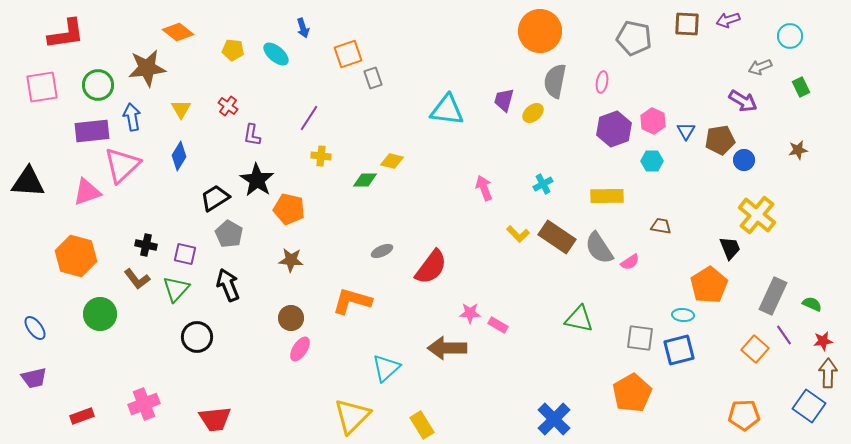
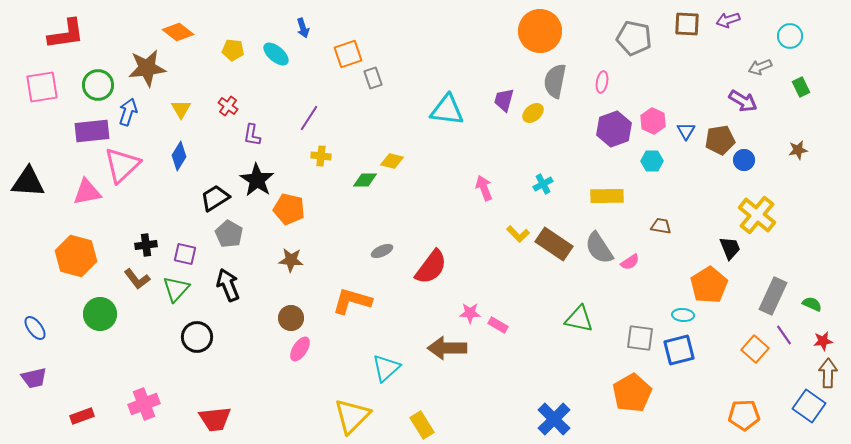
blue arrow at (132, 117): moved 4 px left, 5 px up; rotated 28 degrees clockwise
pink triangle at (87, 192): rotated 8 degrees clockwise
brown rectangle at (557, 237): moved 3 px left, 7 px down
black cross at (146, 245): rotated 20 degrees counterclockwise
